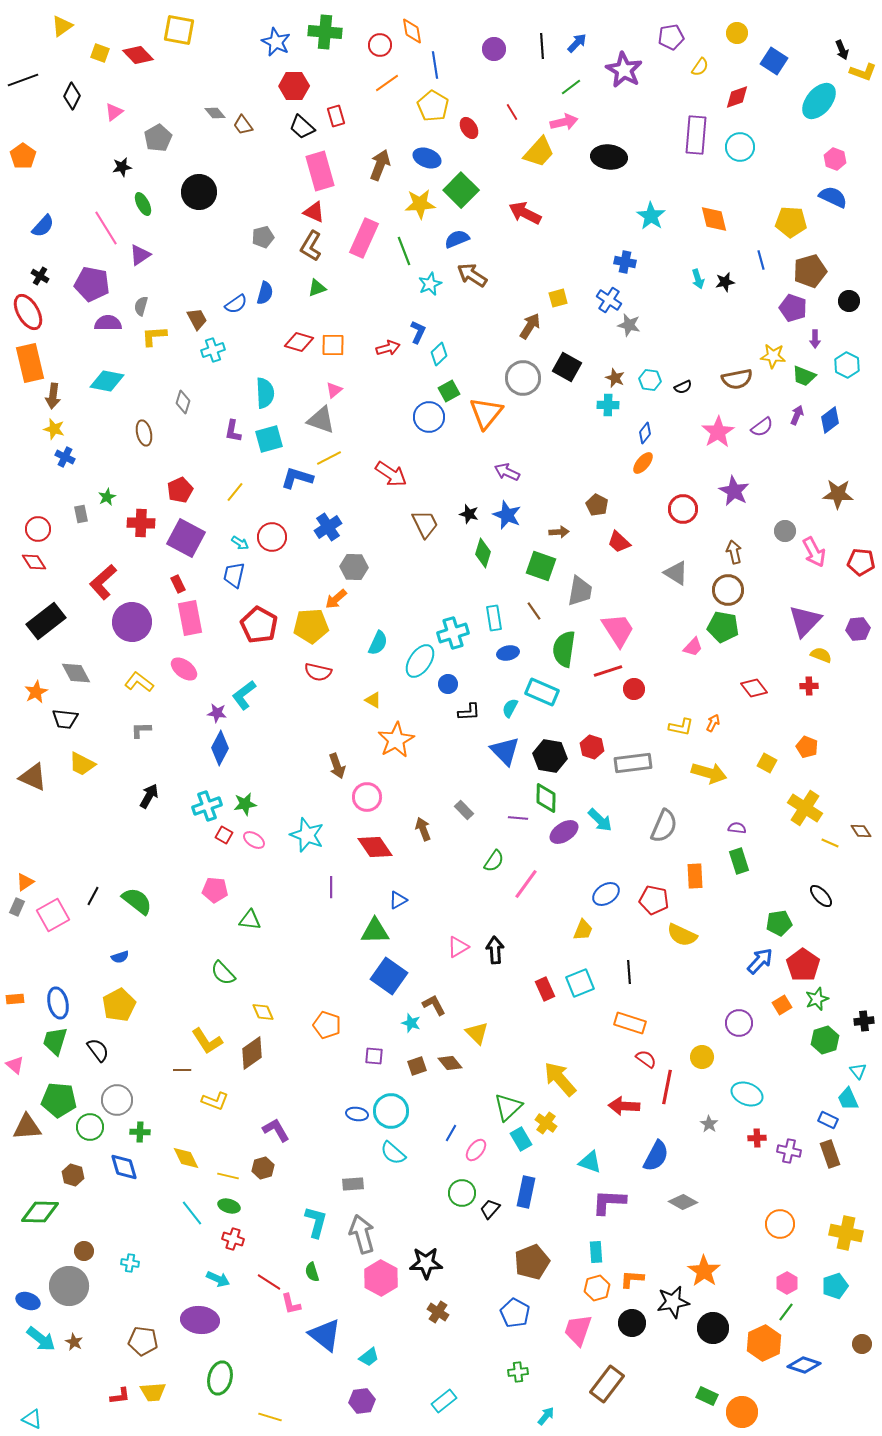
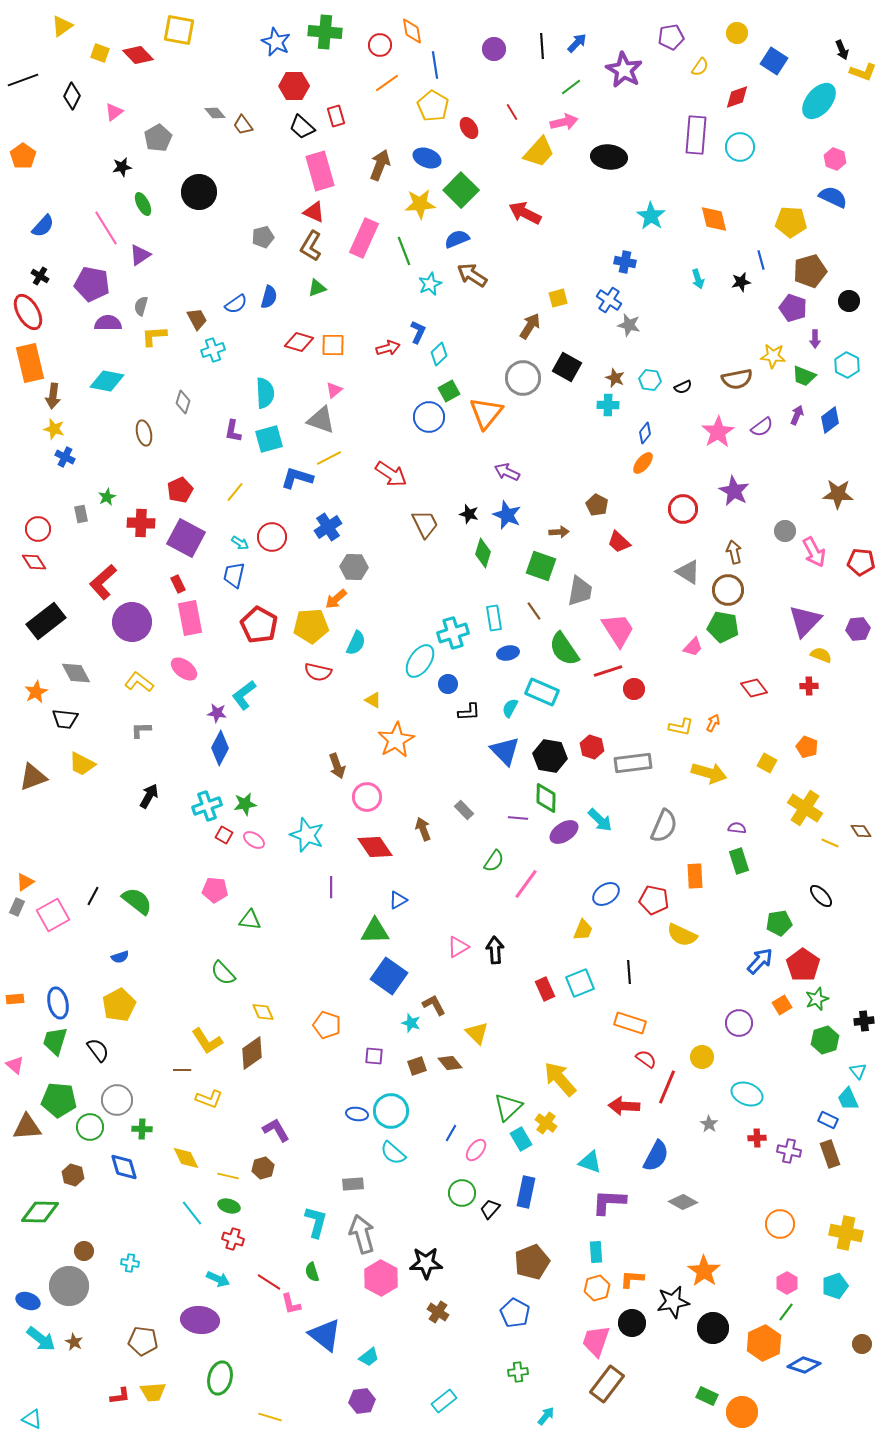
black star at (725, 282): moved 16 px right
blue semicircle at (265, 293): moved 4 px right, 4 px down
gray triangle at (676, 573): moved 12 px right, 1 px up
cyan semicircle at (378, 643): moved 22 px left
green semicircle at (564, 649): rotated 42 degrees counterclockwise
brown triangle at (33, 777): rotated 44 degrees counterclockwise
red line at (667, 1087): rotated 12 degrees clockwise
yellow L-shape at (215, 1101): moved 6 px left, 2 px up
green cross at (140, 1132): moved 2 px right, 3 px up
pink trapezoid at (578, 1330): moved 18 px right, 11 px down
